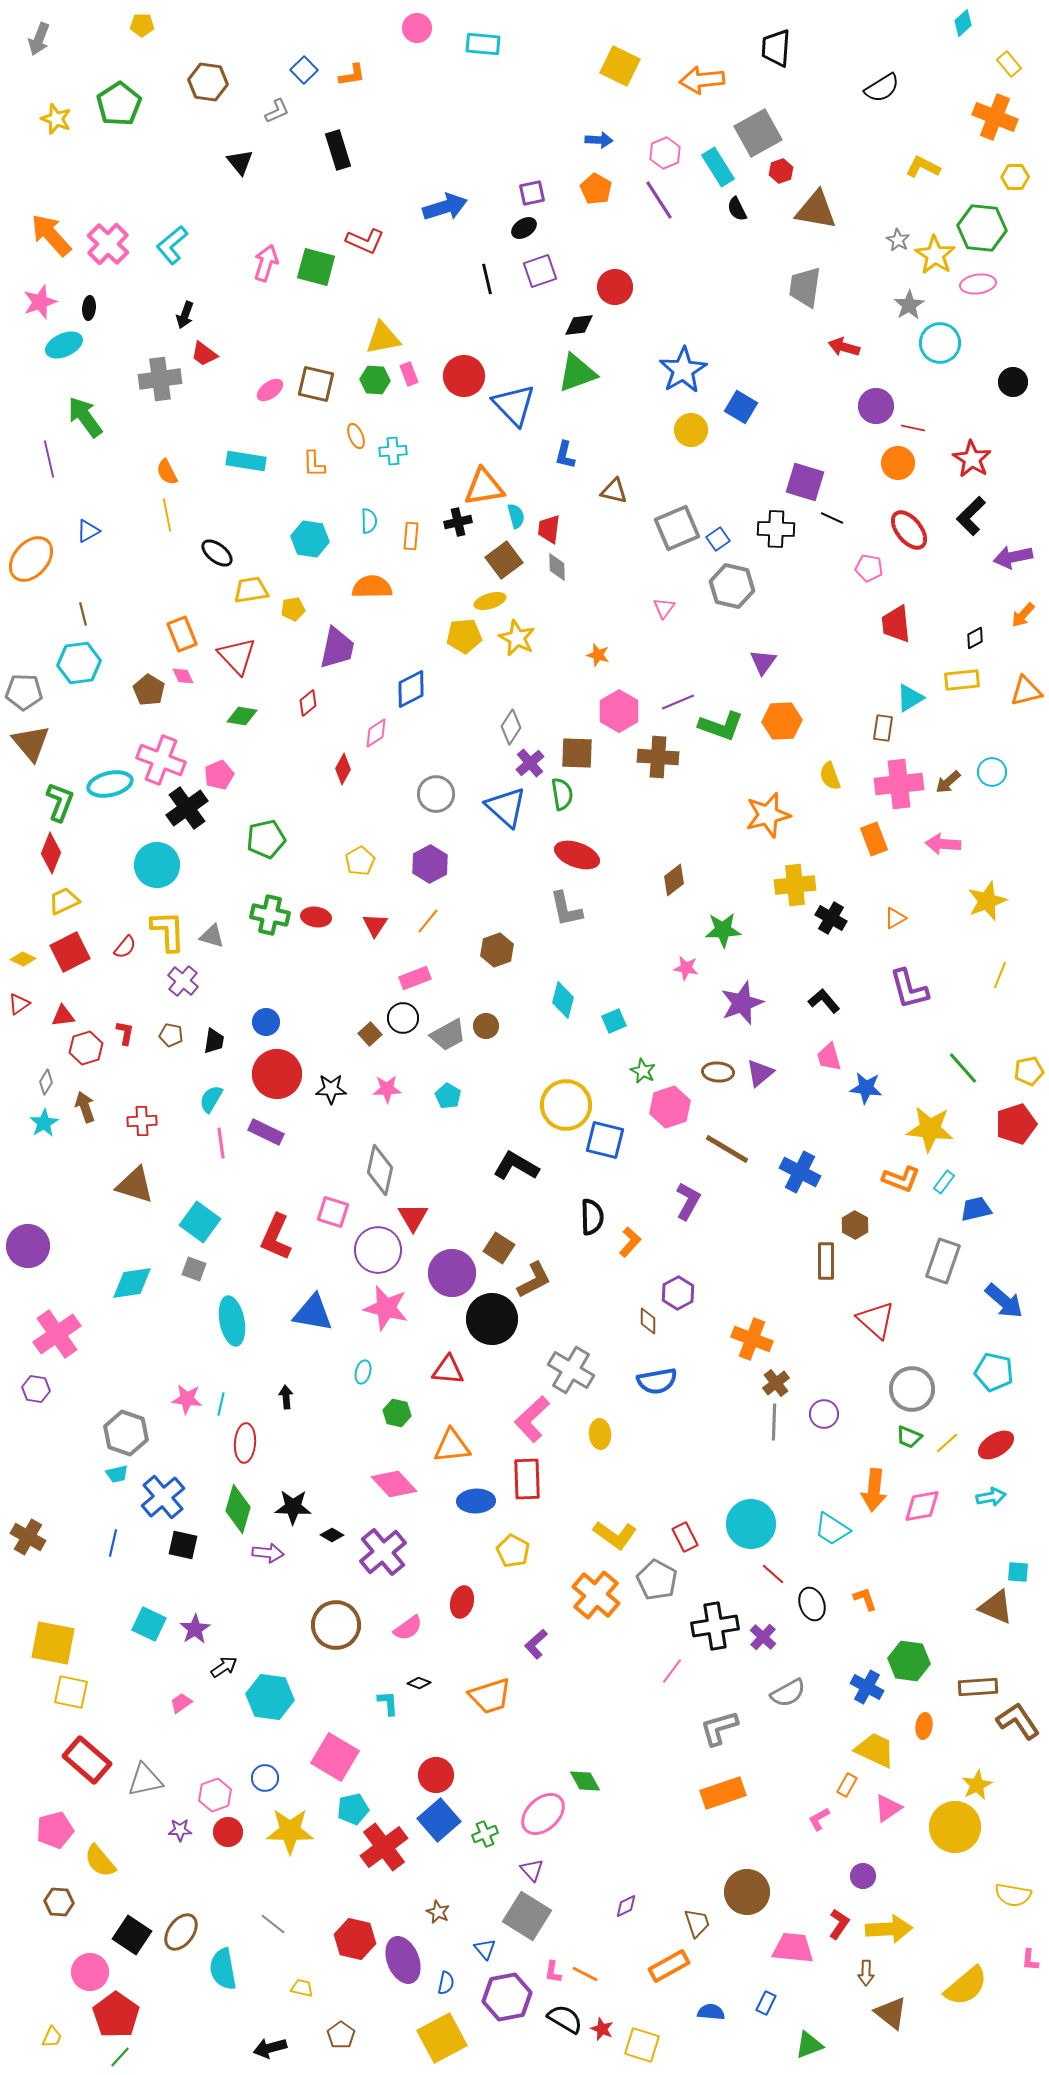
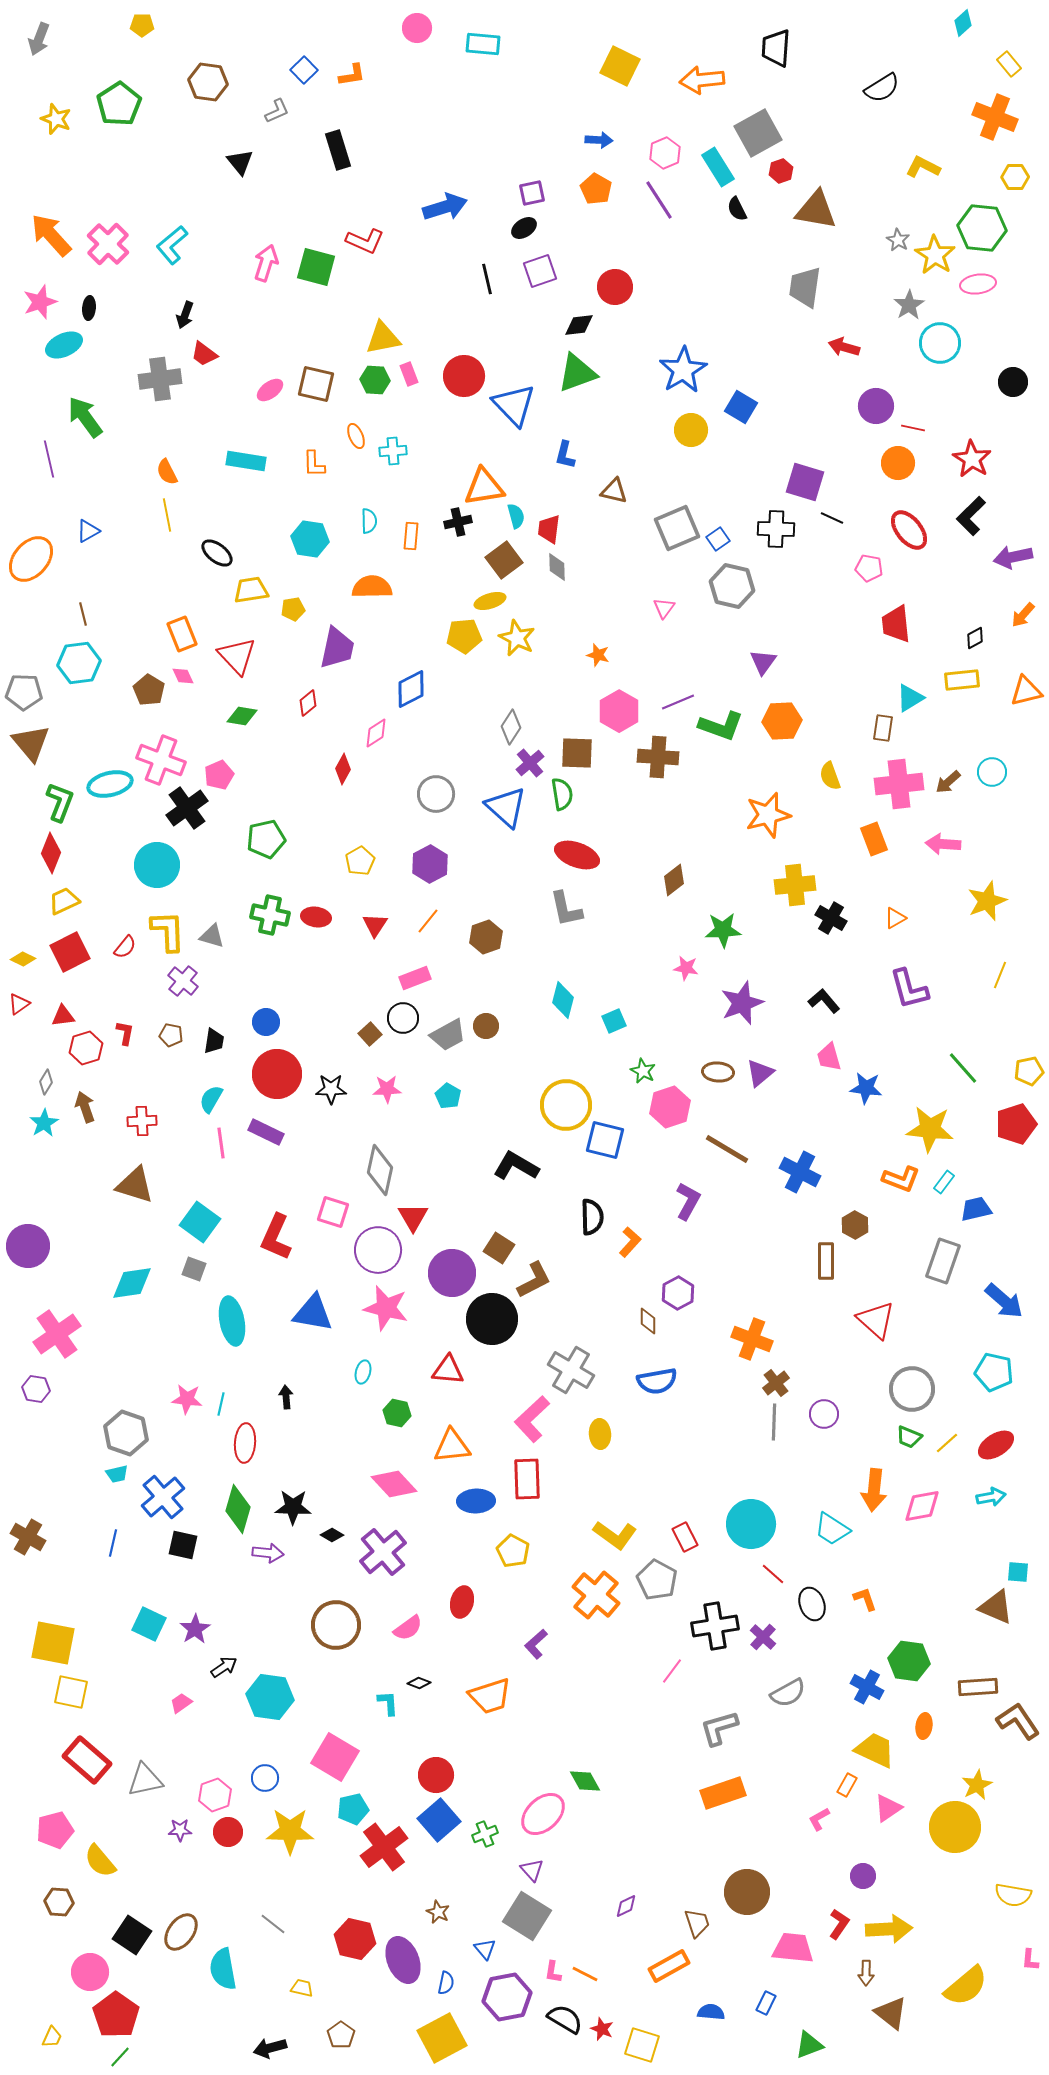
brown hexagon at (497, 950): moved 11 px left, 13 px up
